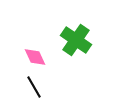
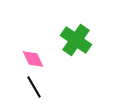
pink diamond: moved 2 px left, 2 px down
